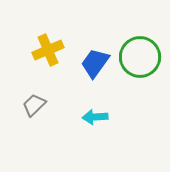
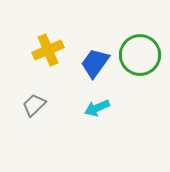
green circle: moved 2 px up
cyan arrow: moved 2 px right, 9 px up; rotated 20 degrees counterclockwise
